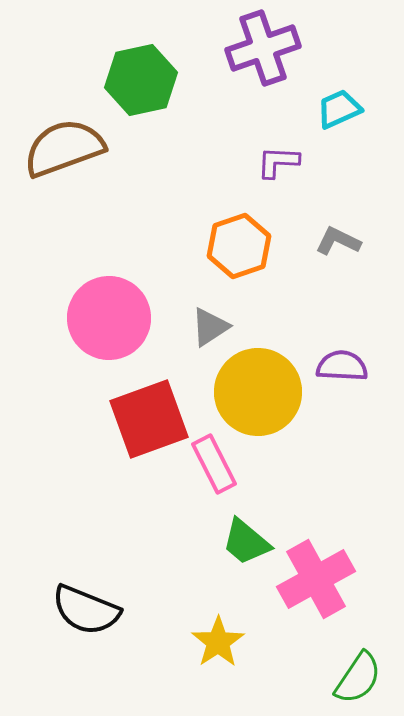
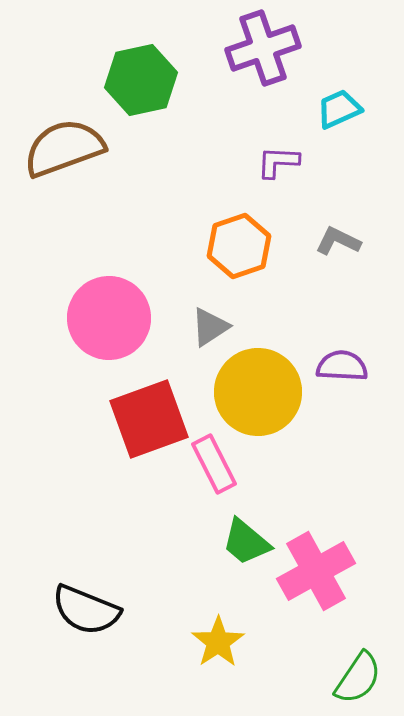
pink cross: moved 8 px up
